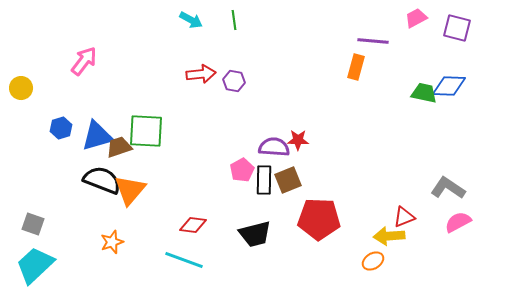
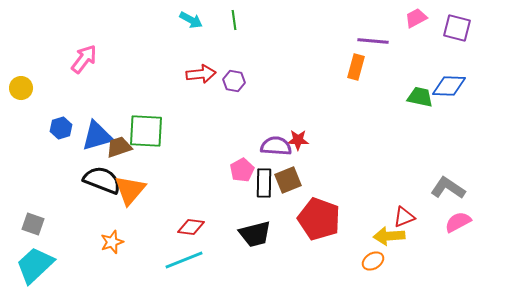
pink arrow: moved 2 px up
green trapezoid: moved 4 px left, 4 px down
purple semicircle: moved 2 px right, 1 px up
black rectangle: moved 3 px down
red pentagon: rotated 18 degrees clockwise
red diamond: moved 2 px left, 2 px down
cyan line: rotated 42 degrees counterclockwise
